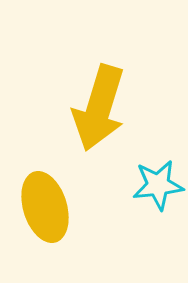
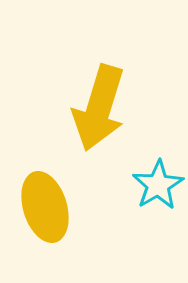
cyan star: rotated 24 degrees counterclockwise
